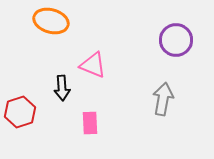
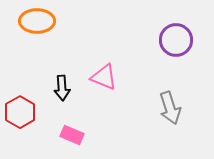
orange ellipse: moved 14 px left; rotated 16 degrees counterclockwise
pink triangle: moved 11 px right, 12 px down
gray arrow: moved 7 px right, 9 px down; rotated 152 degrees clockwise
red hexagon: rotated 12 degrees counterclockwise
pink rectangle: moved 18 px left, 12 px down; rotated 65 degrees counterclockwise
